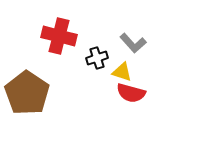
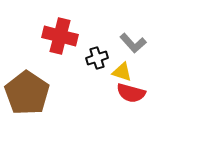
red cross: moved 1 px right
